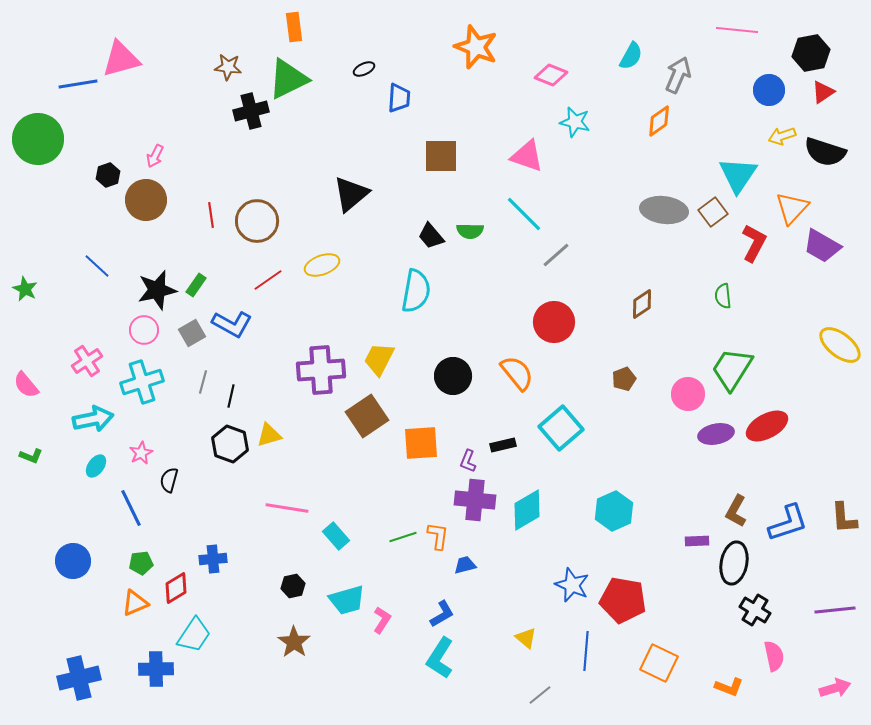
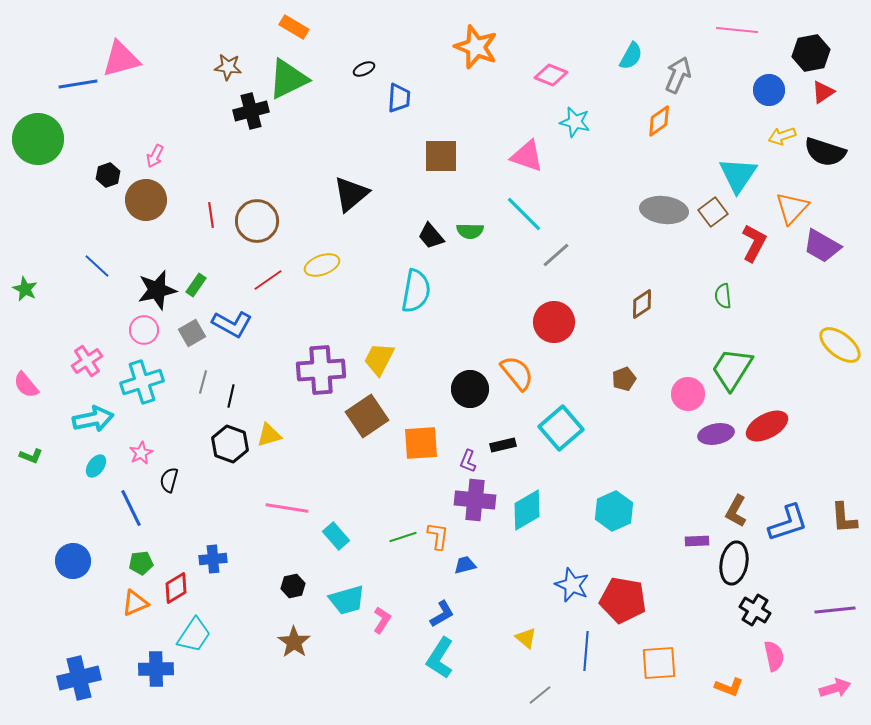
orange rectangle at (294, 27): rotated 52 degrees counterclockwise
black circle at (453, 376): moved 17 px right, 13 px down
orange square at (659, 663): rotated 30 degrees counterclockwise
